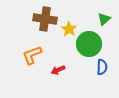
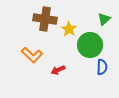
green circle: moved 1 px right, 1 px down
orange L-shape: rotated 115 degrees counterclockwise
